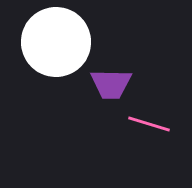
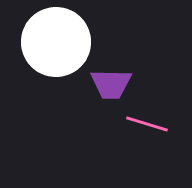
pink line: moved 2 px left
